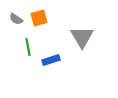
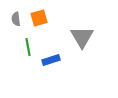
gray semicircle: rotated 48 degrees clockwise
